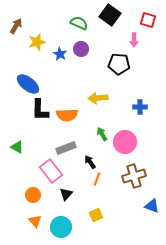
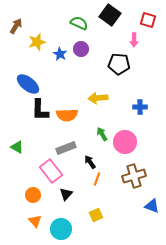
cyan circle: moved 2 px down
